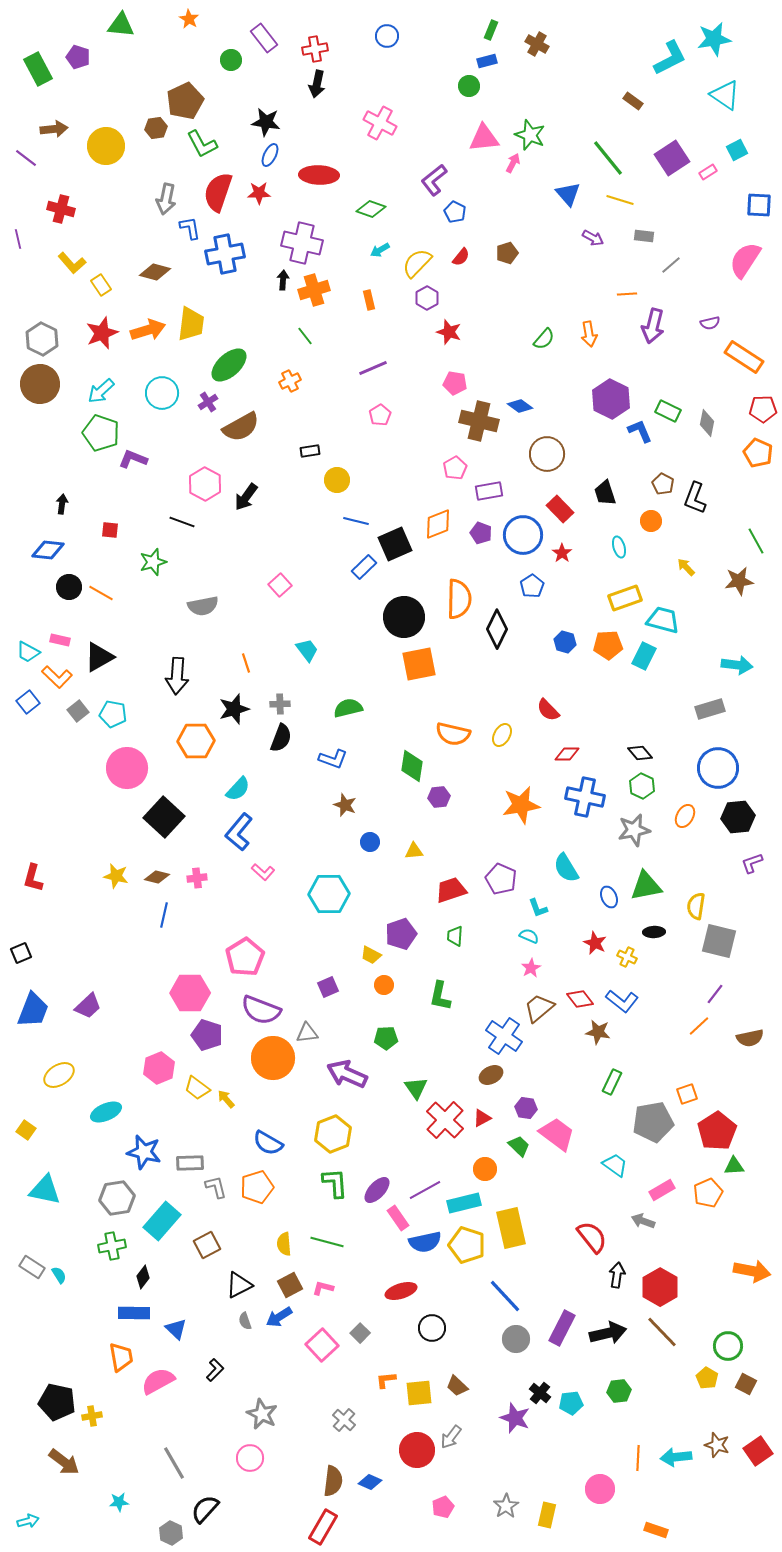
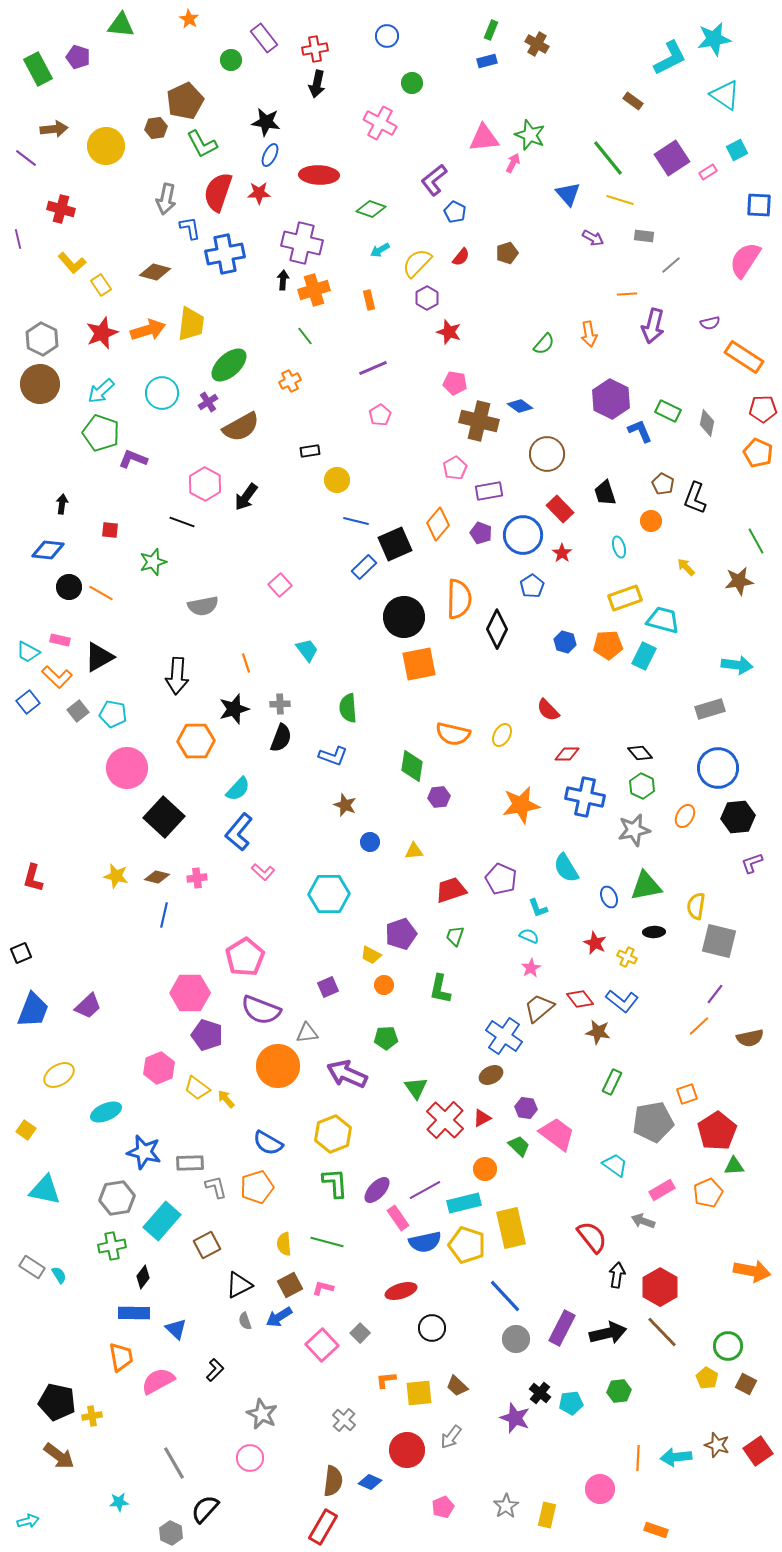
green circle at (469, 86): moved 57 px left, 3 px up
green semicircle at (544, 339): moved 5 px down
orange diamond at (438, 524): rotated 28 degrees counterclockwise
green semicircle at (348, 708): rotated 80 degrees counterclockwise
blue L-shape at (333, 759): moved 3 px up
green trapezoid at (455, 936): rotated 15 degrees clockwise
green L-shape at (440, 996): moved 7 px up
orange circle at (273, 1058): moved 5 px right, 8 px down
red circle at (417, 1450): moved 10 px left
brown arrow at (64, 1462): moved 5 px left, 6 px up
